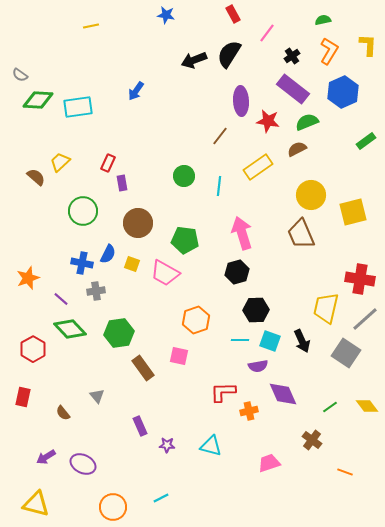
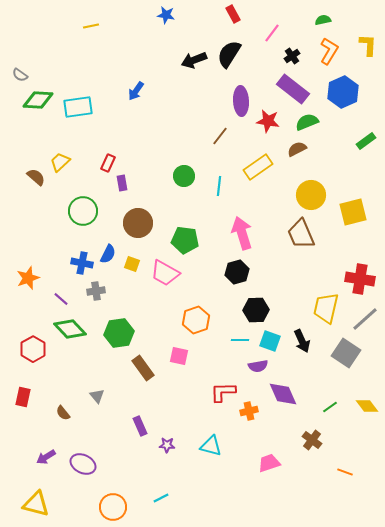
pink line at (267, 33): moved 5 px right
